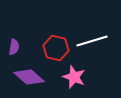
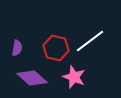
white line: moved 2 px left; rotated 20 degrees counterclockwise
purple semicircle: moved 3 px right, 1 px down
purple diamond: moved 3 px right, 1 px down
